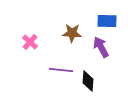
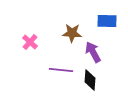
purple arrow: moved 8 px left, 5 px down
black diamond: moved 2 px right, 1 px up
